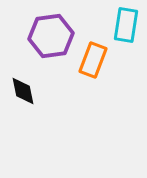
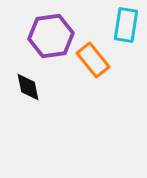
orange rectangle: rotated 60 degrees counterclockwise
black diamond: moved 5 px right, 4 px up
